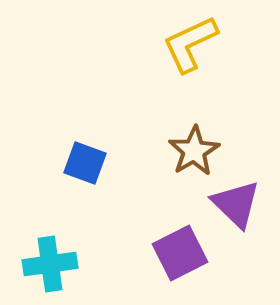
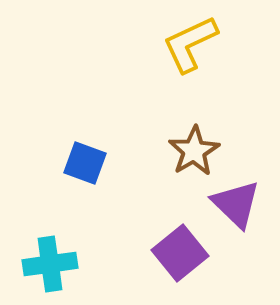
purple square: rotated 12 degrees counterclockwise
